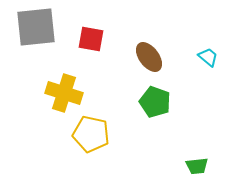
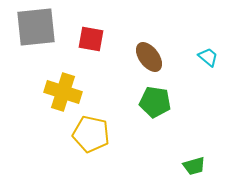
yellow cross: moved 1 px left, 1 px up
green pentagon: rotated 12 degrees counterclockwise
green trapezoid: moved 3 px left; rotated 10 degrees counterclockwise
